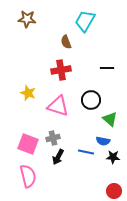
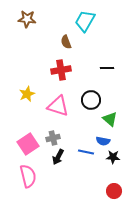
yellow star: moved 1 px left, 1 px down; rotated 28 degrees clockwise
pink square: rotated 35 degrees clockwise
